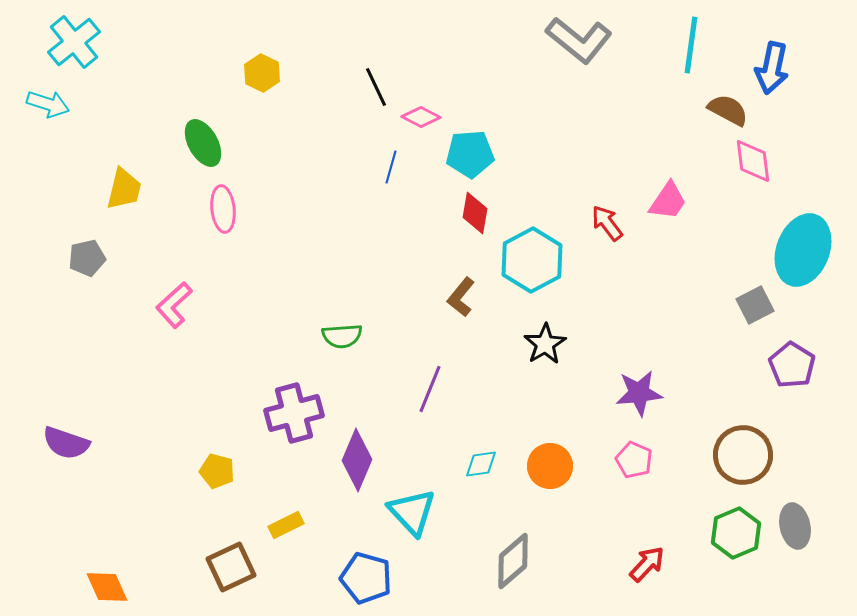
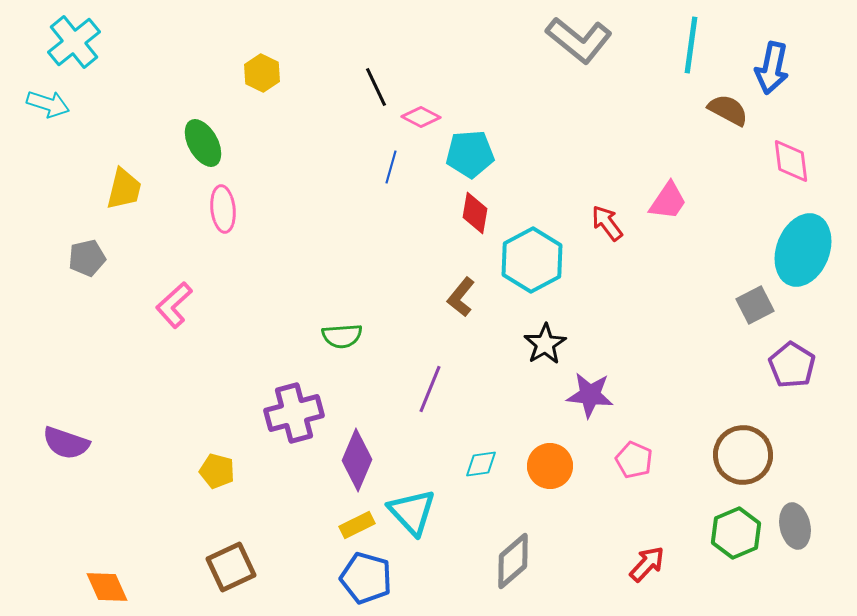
pink diamond at (753, 161): moved 38 px right
purple star at (639, 393): moved 49 px left, 2 px down; rotated 12 degrees clockwise
yellow rectangle at (286, 525): moved 71 px right
